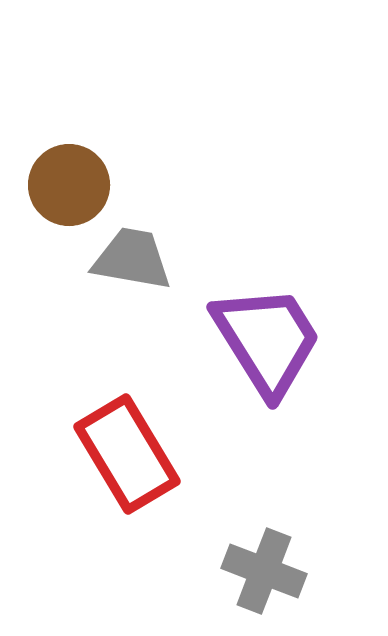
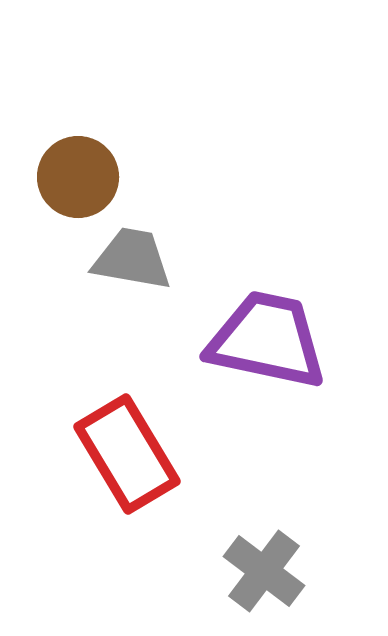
brown circle: moved 9 px right, 8 px up
purple trapezoid: rotated 46 degrees counterclockwise
gray cross: rotated 16 degrees clockwise
